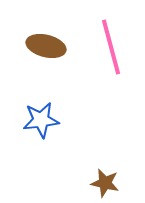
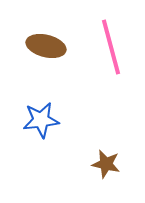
brown star: moved 1 px right, 19 px up
